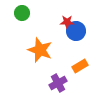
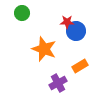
orange star: moved 4 px right, 1 px up
